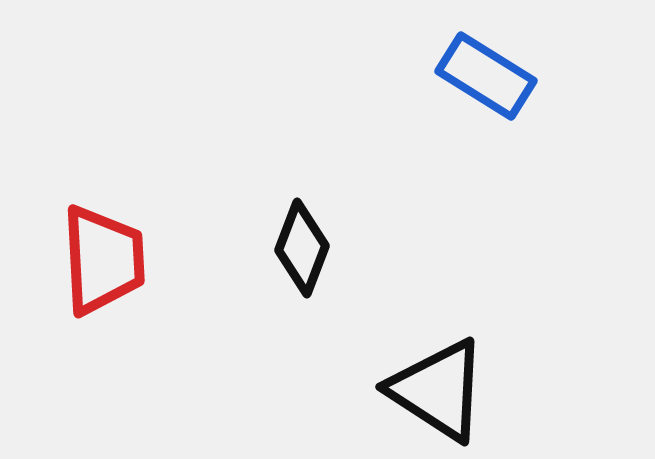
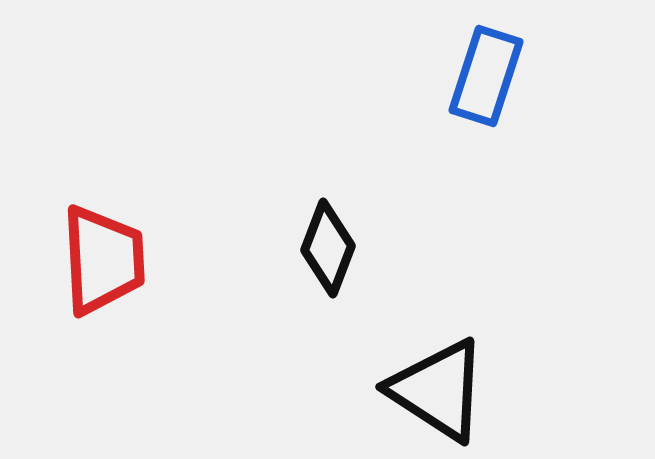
blue rectangle: rotated 76 degrees clockwise
black diamond: moved 26 px right
